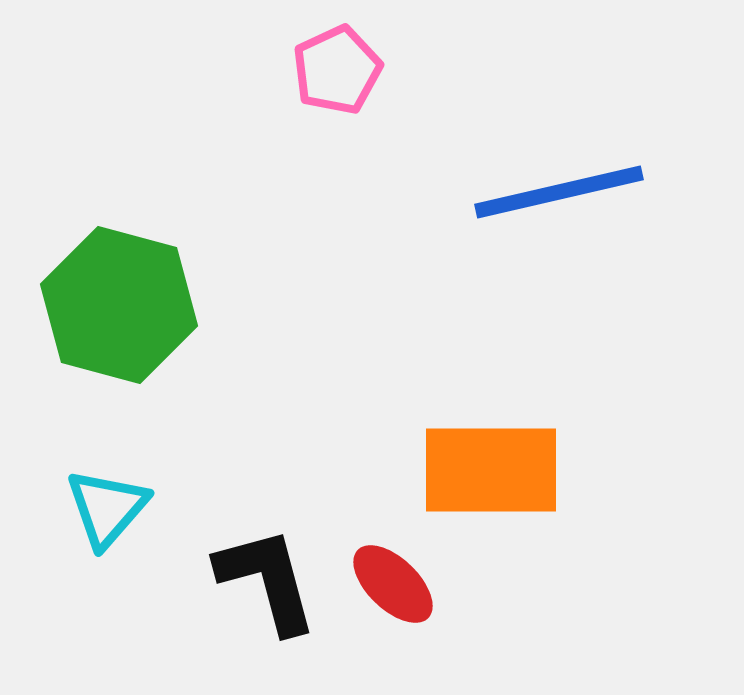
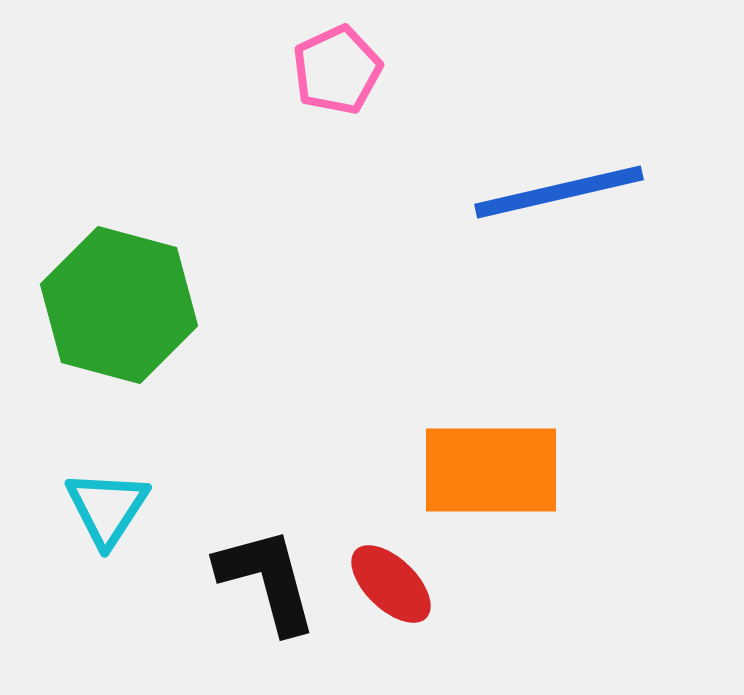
cyan triangle: rotated 8 degrees counterclockwise
red ellipse: moved 2 px left
